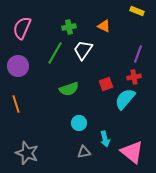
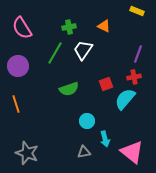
pink semicircle: rotated 55 degrees counterclockwise
cyan circle: moved 8 px right, 2 px up
